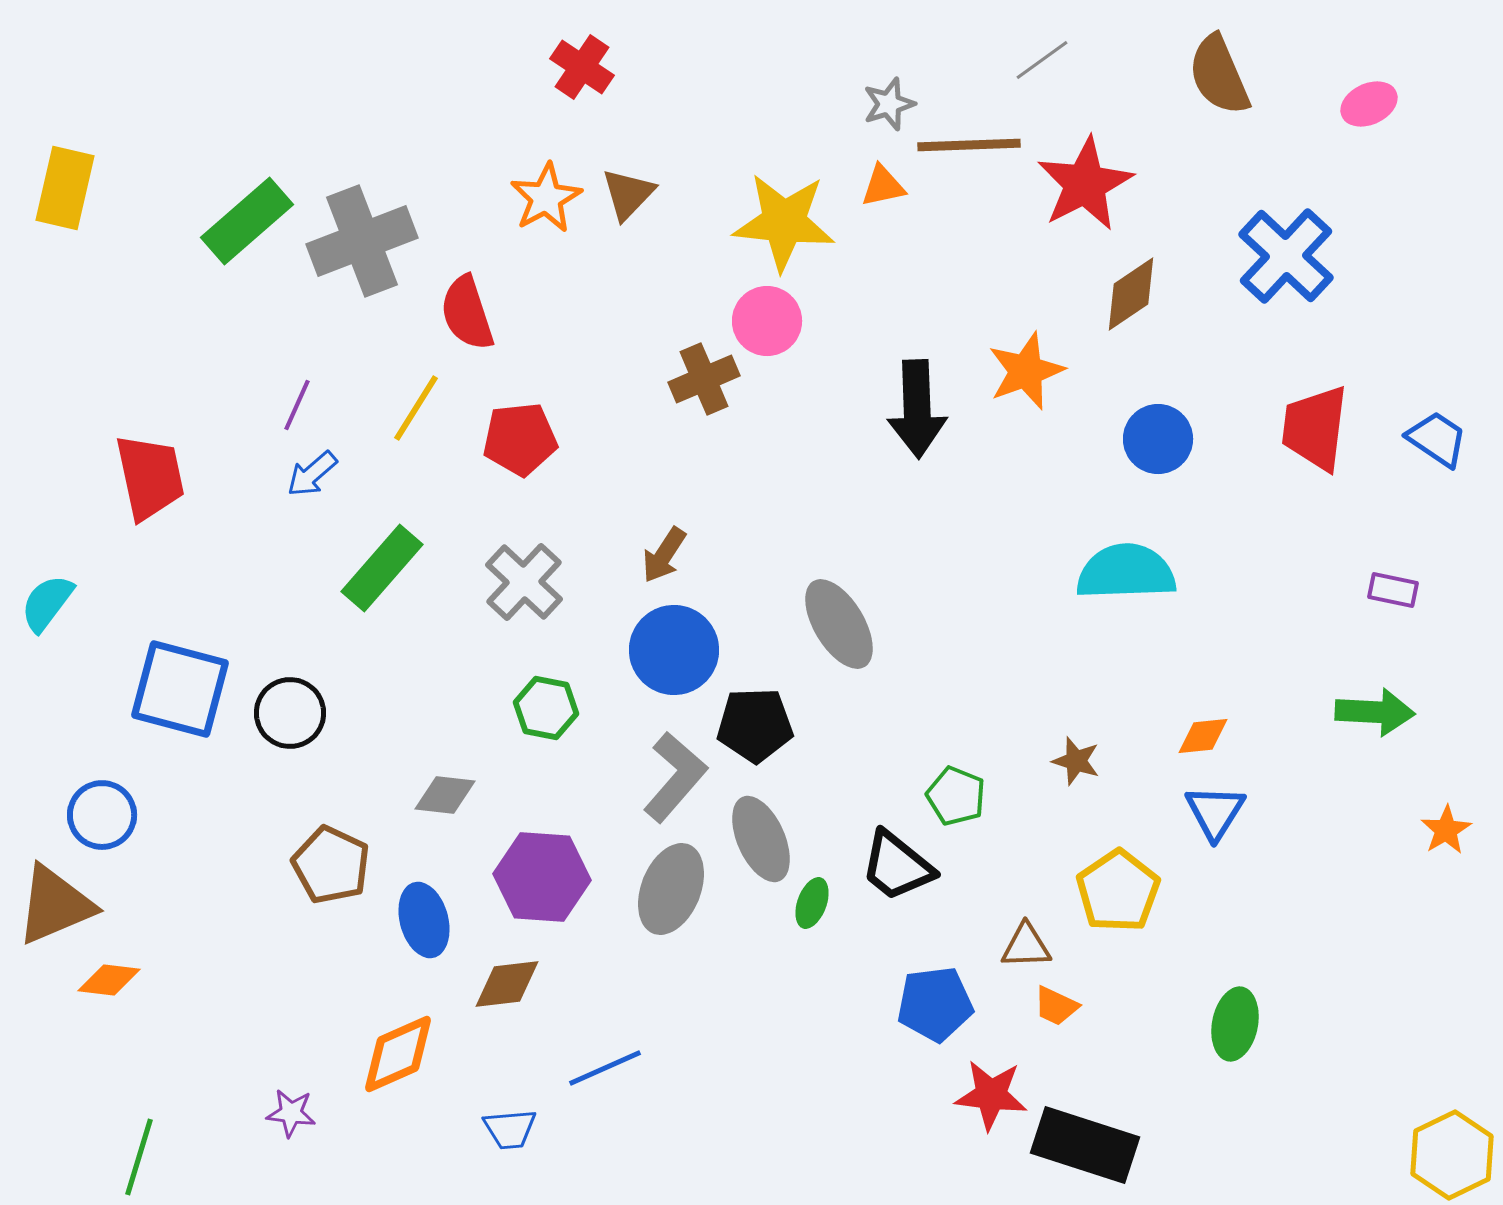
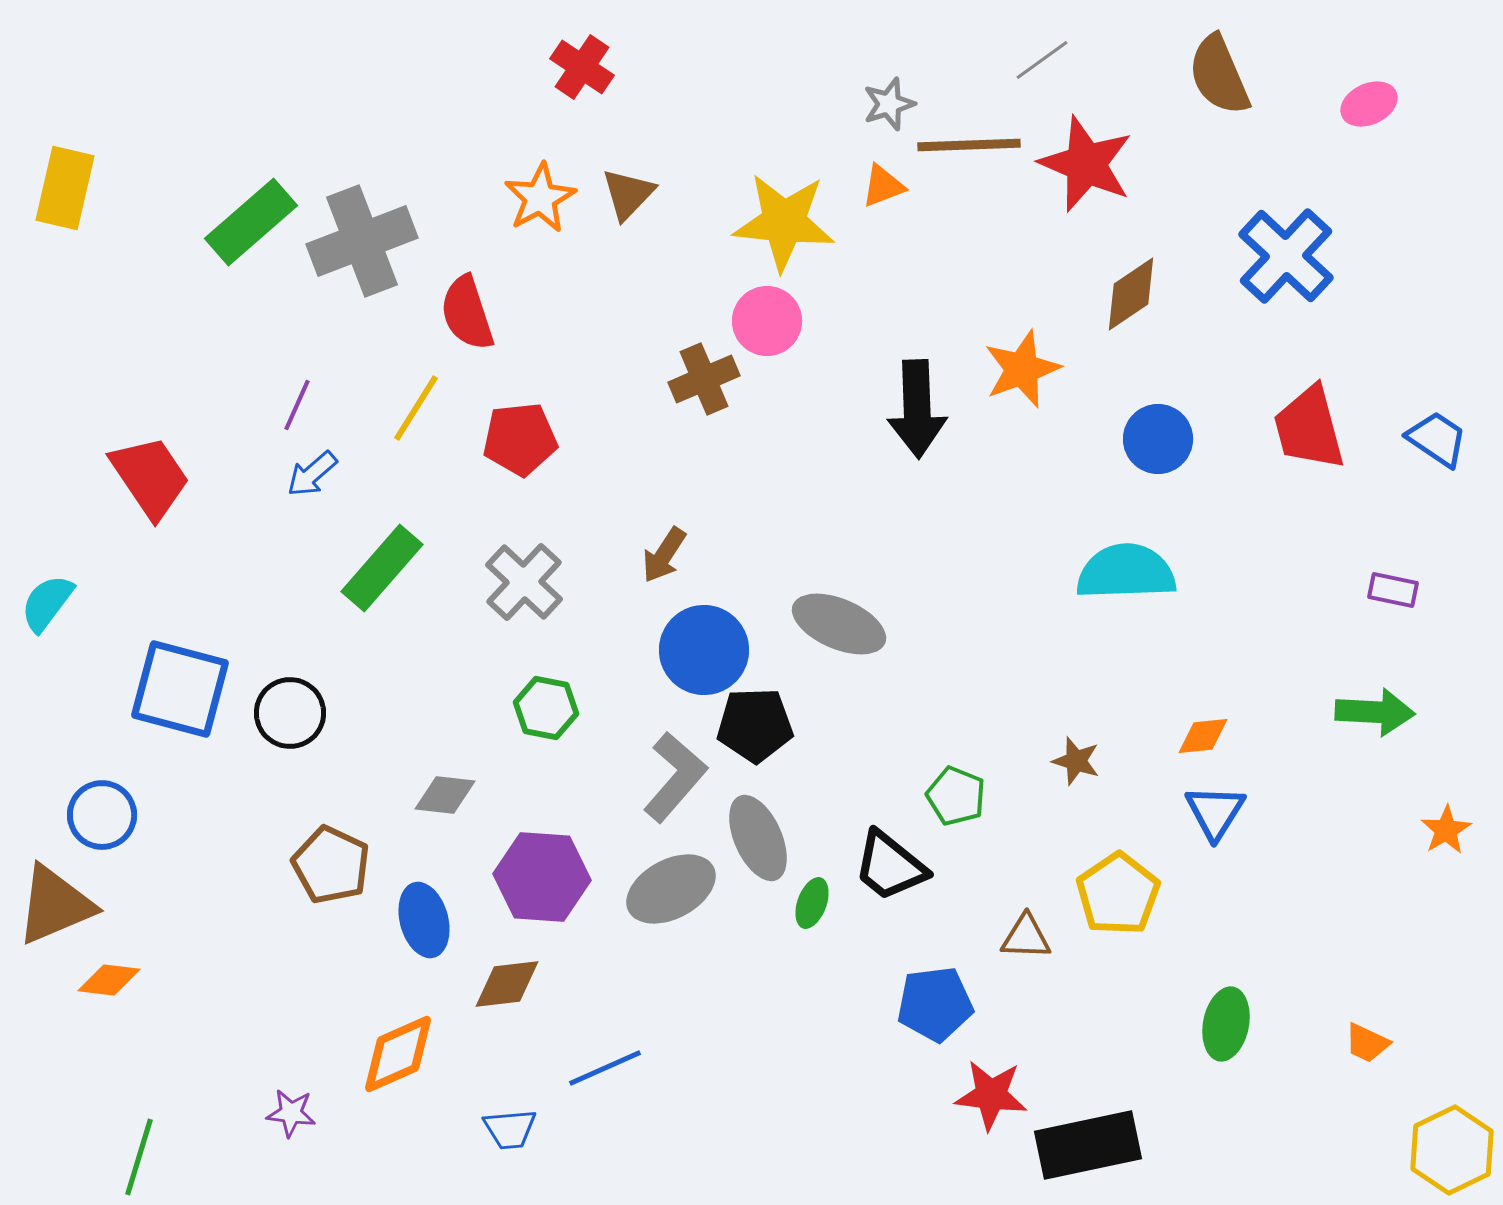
red star at (1085, 184): moved 1 px right, 20 px up; rotated 22 degrees counterclockwise
orange triangle at (883, 186): rotated 9 degrees counterclockwise
orange star at (546, 198): moved 6 px left
green rectangle at (247, 221): moved 4 px right, 1 px down
orange star at (1026, 371): moved 4 px left, 2 px up
red trapezoid at (1315, 428): moved 6 px left; rotated 22 degrees counterclockwise
red trapezoid at (150, 477): rotated 22 degrees counterclockwise
gray ellipse at (839, 624): rotated 36 degrees counterclockwise
blue circle at (674, 650): moved 30 px right
gray ellipse at (761, 839): moved 3 px left, 1 px up
black trapezoid at (897, 866): moved 7 px left
gray ellipse at (671, 889): rotated 40 degrees clockwise
yellow pentagon at (1118, 891): moved 3 px down
brown triangle at (1026, 946): moved 9 px up; rotated 4 degrees clockwise
orange trapezoid at (1056, 1006): moved 311 px right, 37 px down
green ellipse at (1235, 1024): moved 9 px left
black rectangle at (1085, 1145): moved 3 px right; rotated 30 degrees counterclockwise
yellow hexagon at (1452, 1155): moved 5 px up
